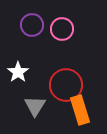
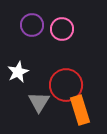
white star: rotated 10 degrees clockwise
gray triangle: moved 4 px right, 4 px up
